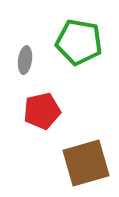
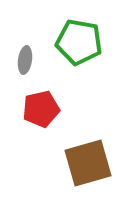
red pentagon: moved 1 px left, 2 px up
brown square: moved 2 px right
